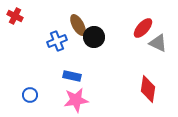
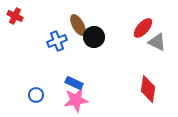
gray triangle: moved 1 px left, 1 px up
blue rectangle: moved 2 px right, 7 px down; rotated 12 degrees clockwise
blue circle: moved 6 px right
